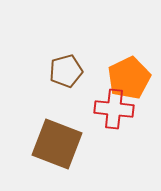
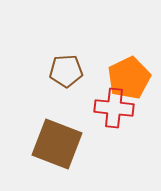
brown pentagon: rotated 12 degrees clockwise
red cross: moved 1 px up
